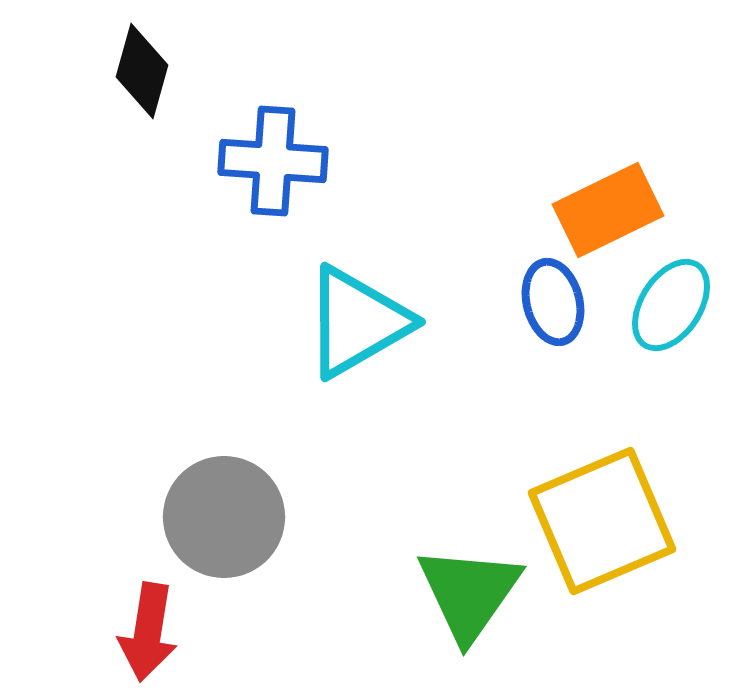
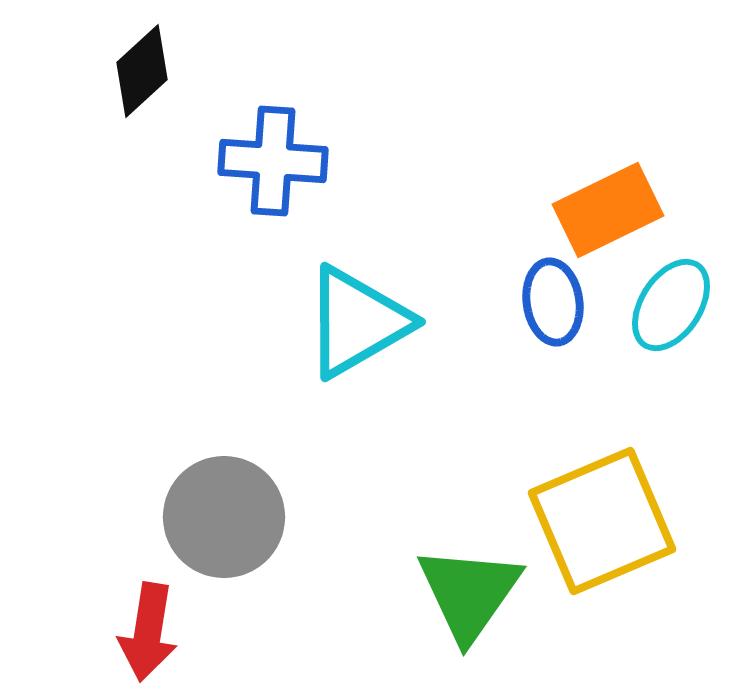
black diamond: rotated 32 degrees clockwise
blue ellipse: rotated 6 degrees clockwise
